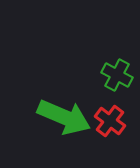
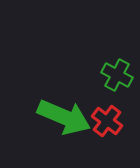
red cross: moved 3 px left
